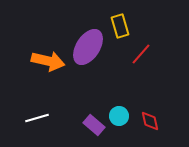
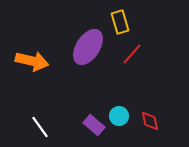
yellow rectangle: moved 4 px up
red line: moved 9 px left
orange arrow: moved 16 px left
white line: moved 3 px right, 9 px down; rotated 70 degrees clockwise
